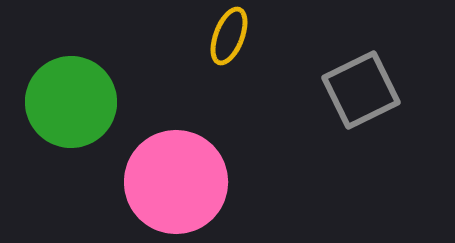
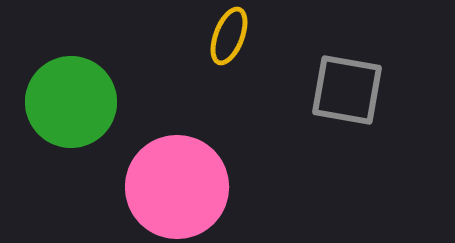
gray square: moved 14 px left; rotated 36 degrees clockwise
pink circle: moved 1 px right, 5 px down
